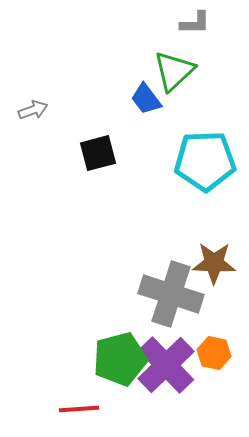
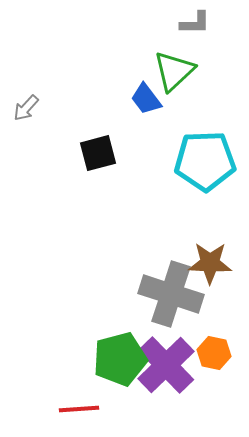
gray arrow: moved 7 px left, 2 px up; rotated 152 degrees clockwise
brown star: moved 4 px left
